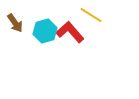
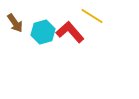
yellow line: moved 1 px right, 1 px down
cyan hexagon: moved 2 px left, 1 px down
